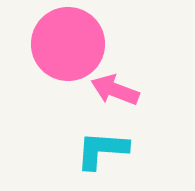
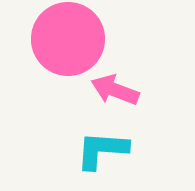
pink circle: moved 5 px up
